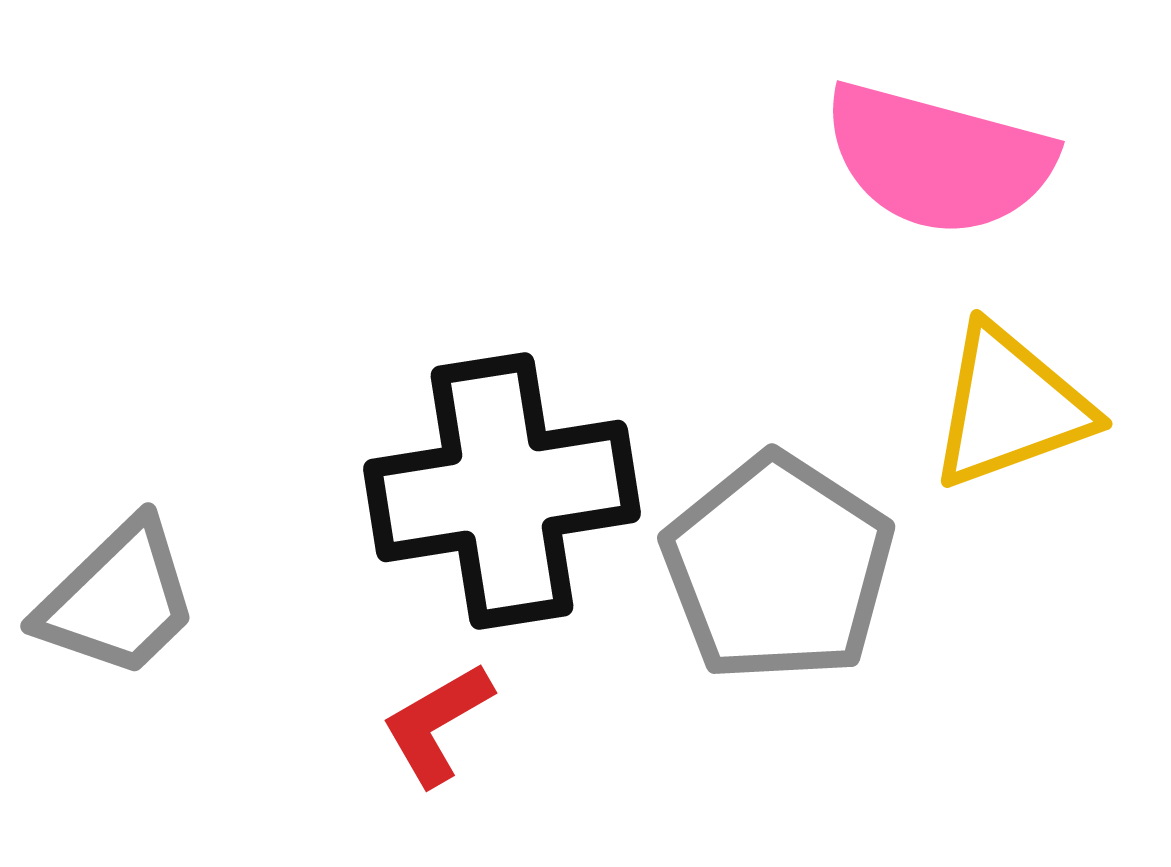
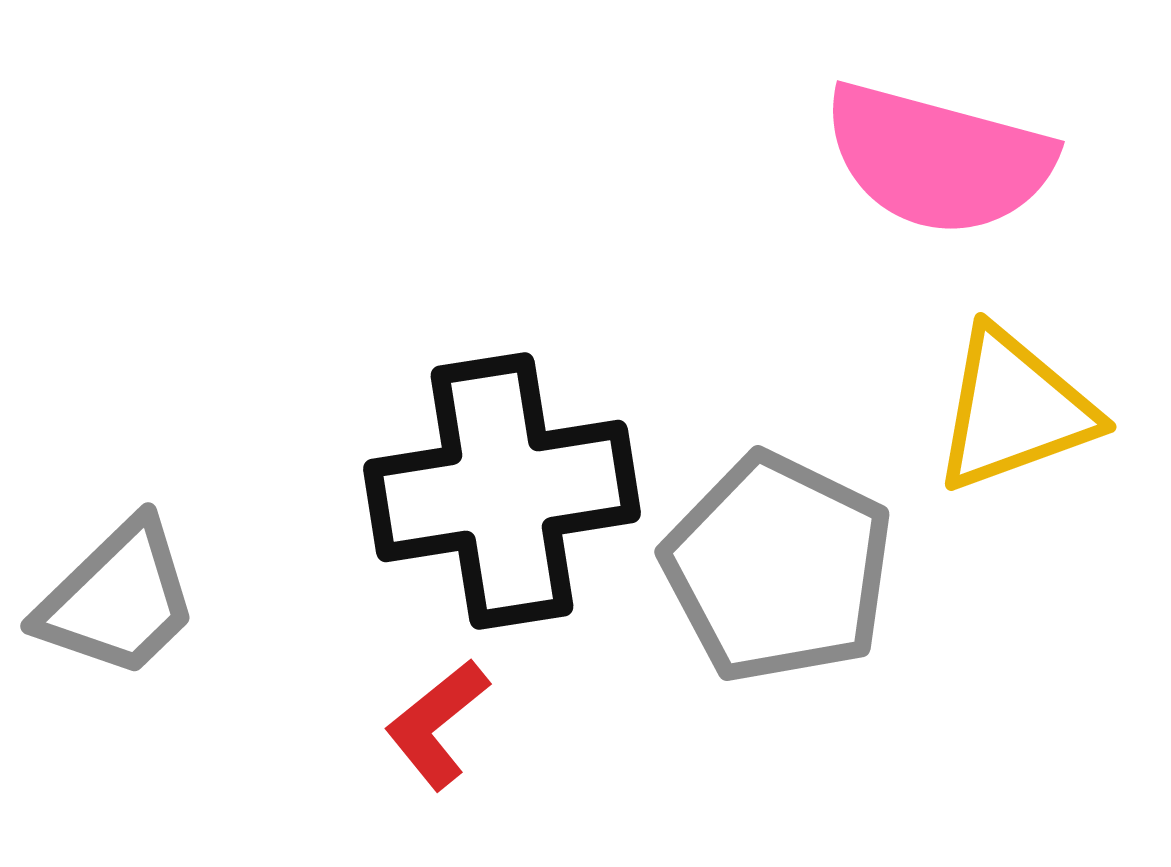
yellow triangle: moved 4 px right, 3 px down
gray pentagon: rotated 7 degrees counterclockwise
red L-shape: rotated 9 degrees counterclockwise
